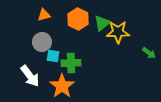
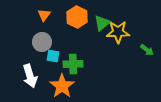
orange triangle: rotated 40 degrees counterclockwise
orange hexagon: moved 1 px left, 2 px up
green arrow: moved 2 px left, 3 px up
green cross: moved 2 px right, 1 px down
white arrow: rotated 20 degrees clockwise
